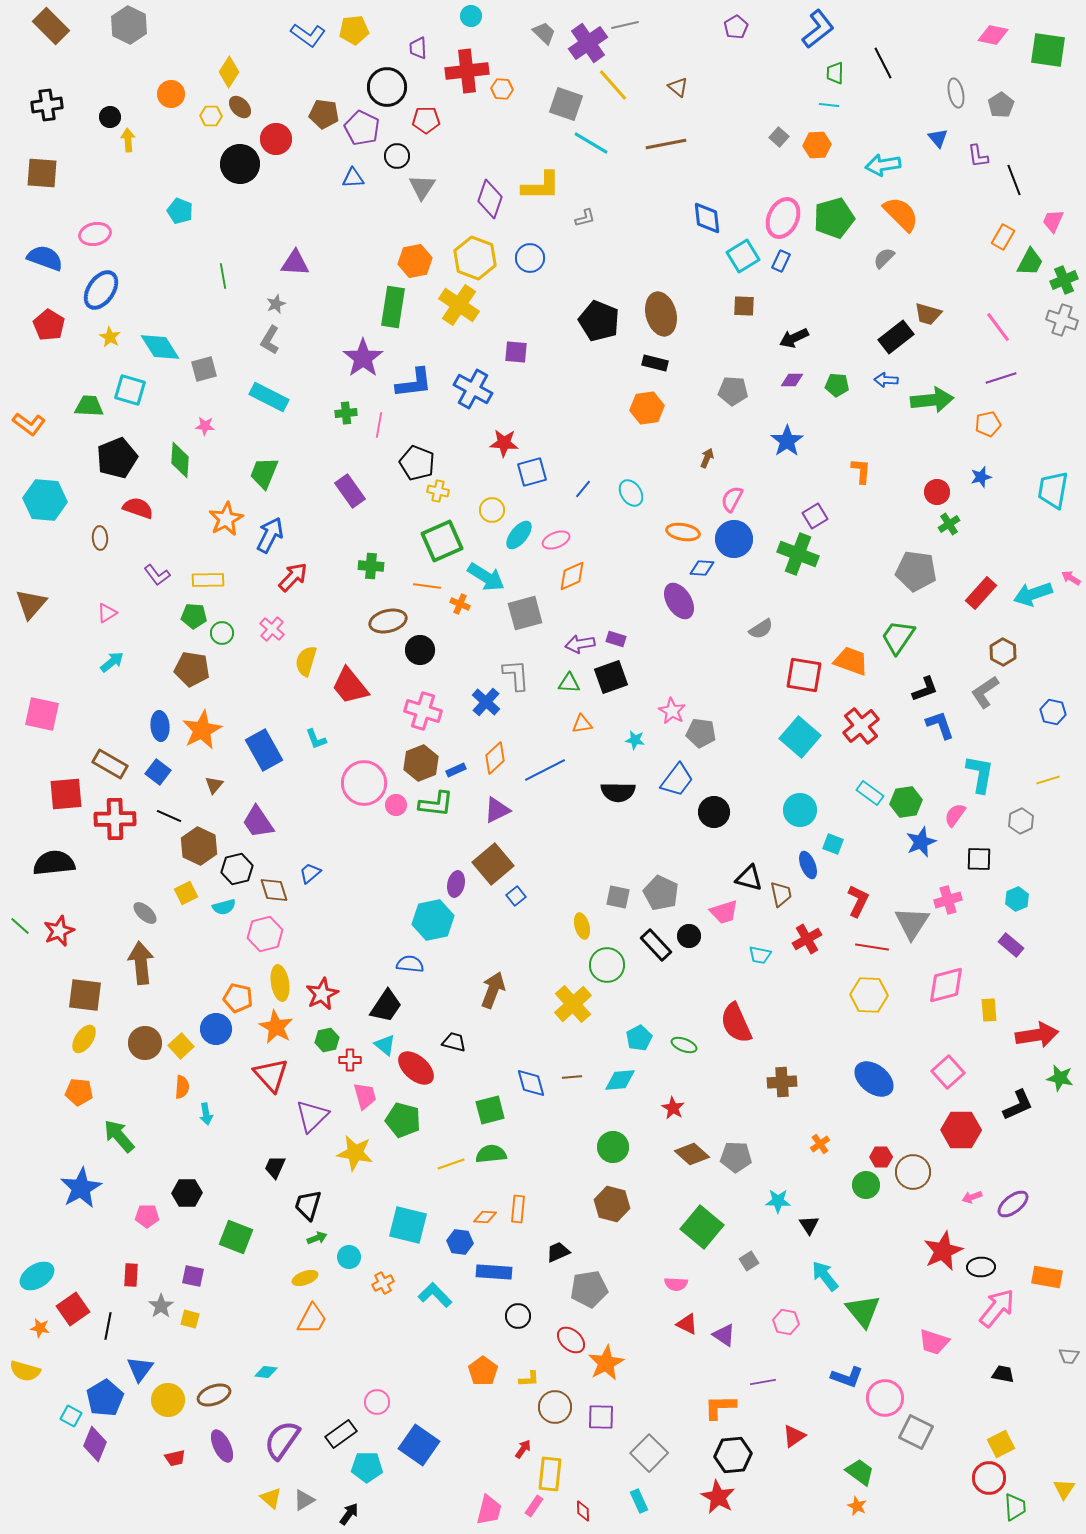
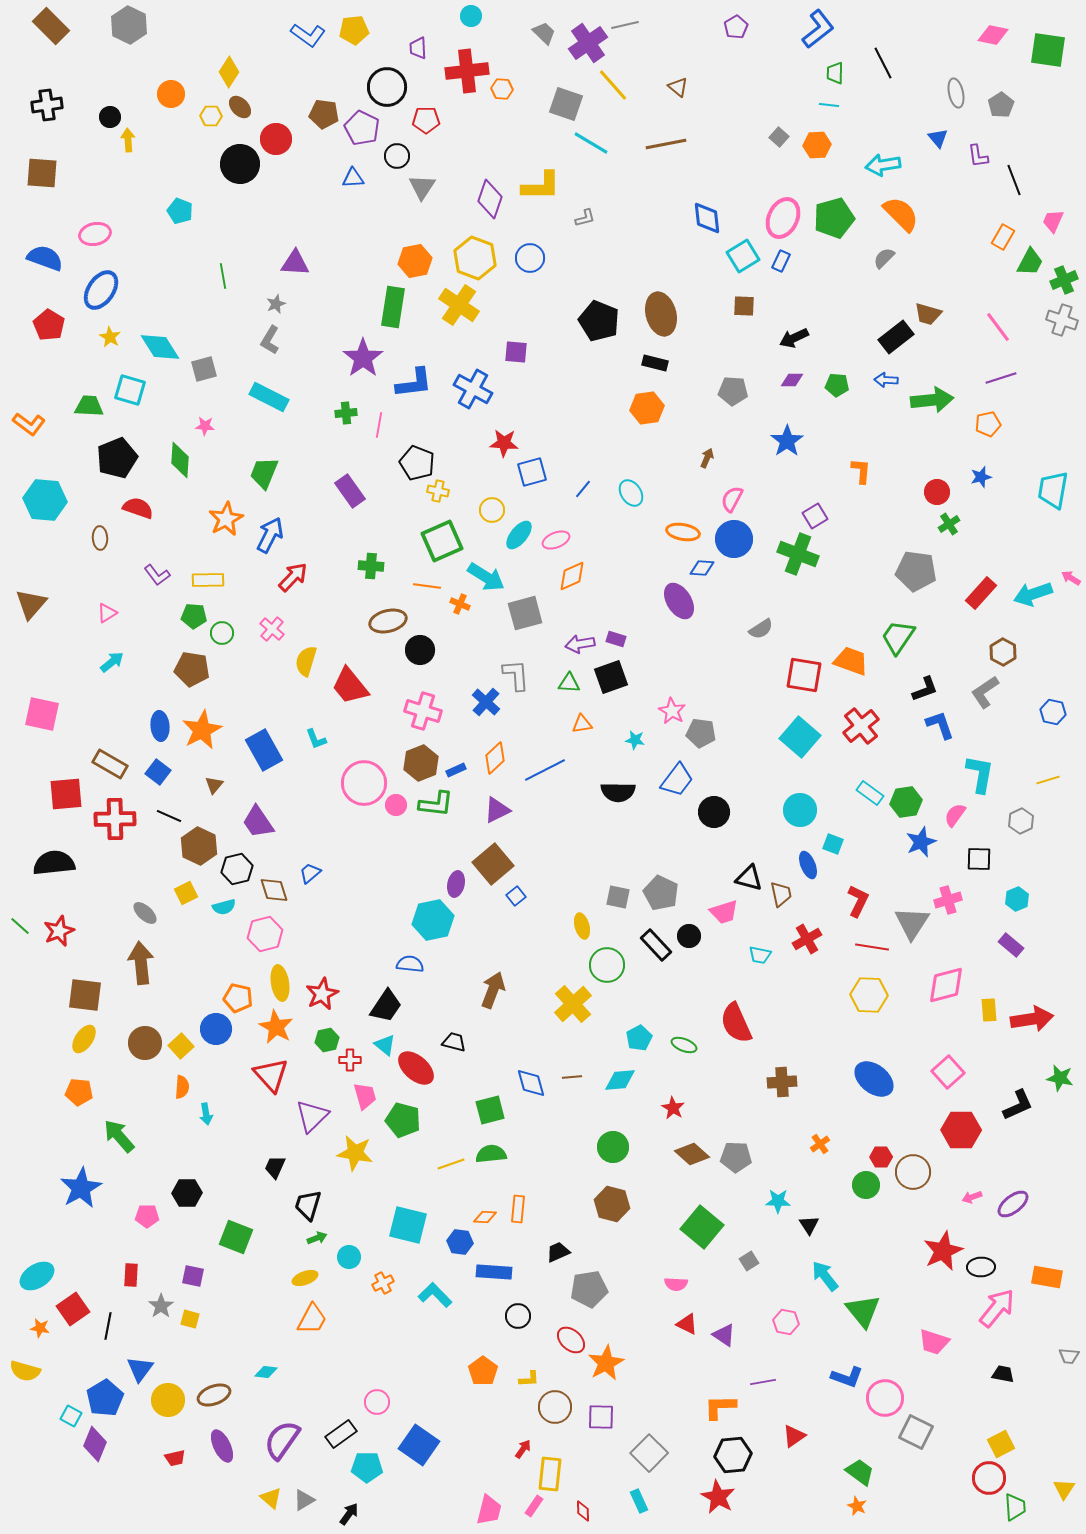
red arrow at (1037, 1035): moved 5 px left, 16 px up
